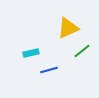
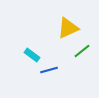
cyan rectangle: moved 1 px right, 2 px down; rotated 49 degrees clockwise
